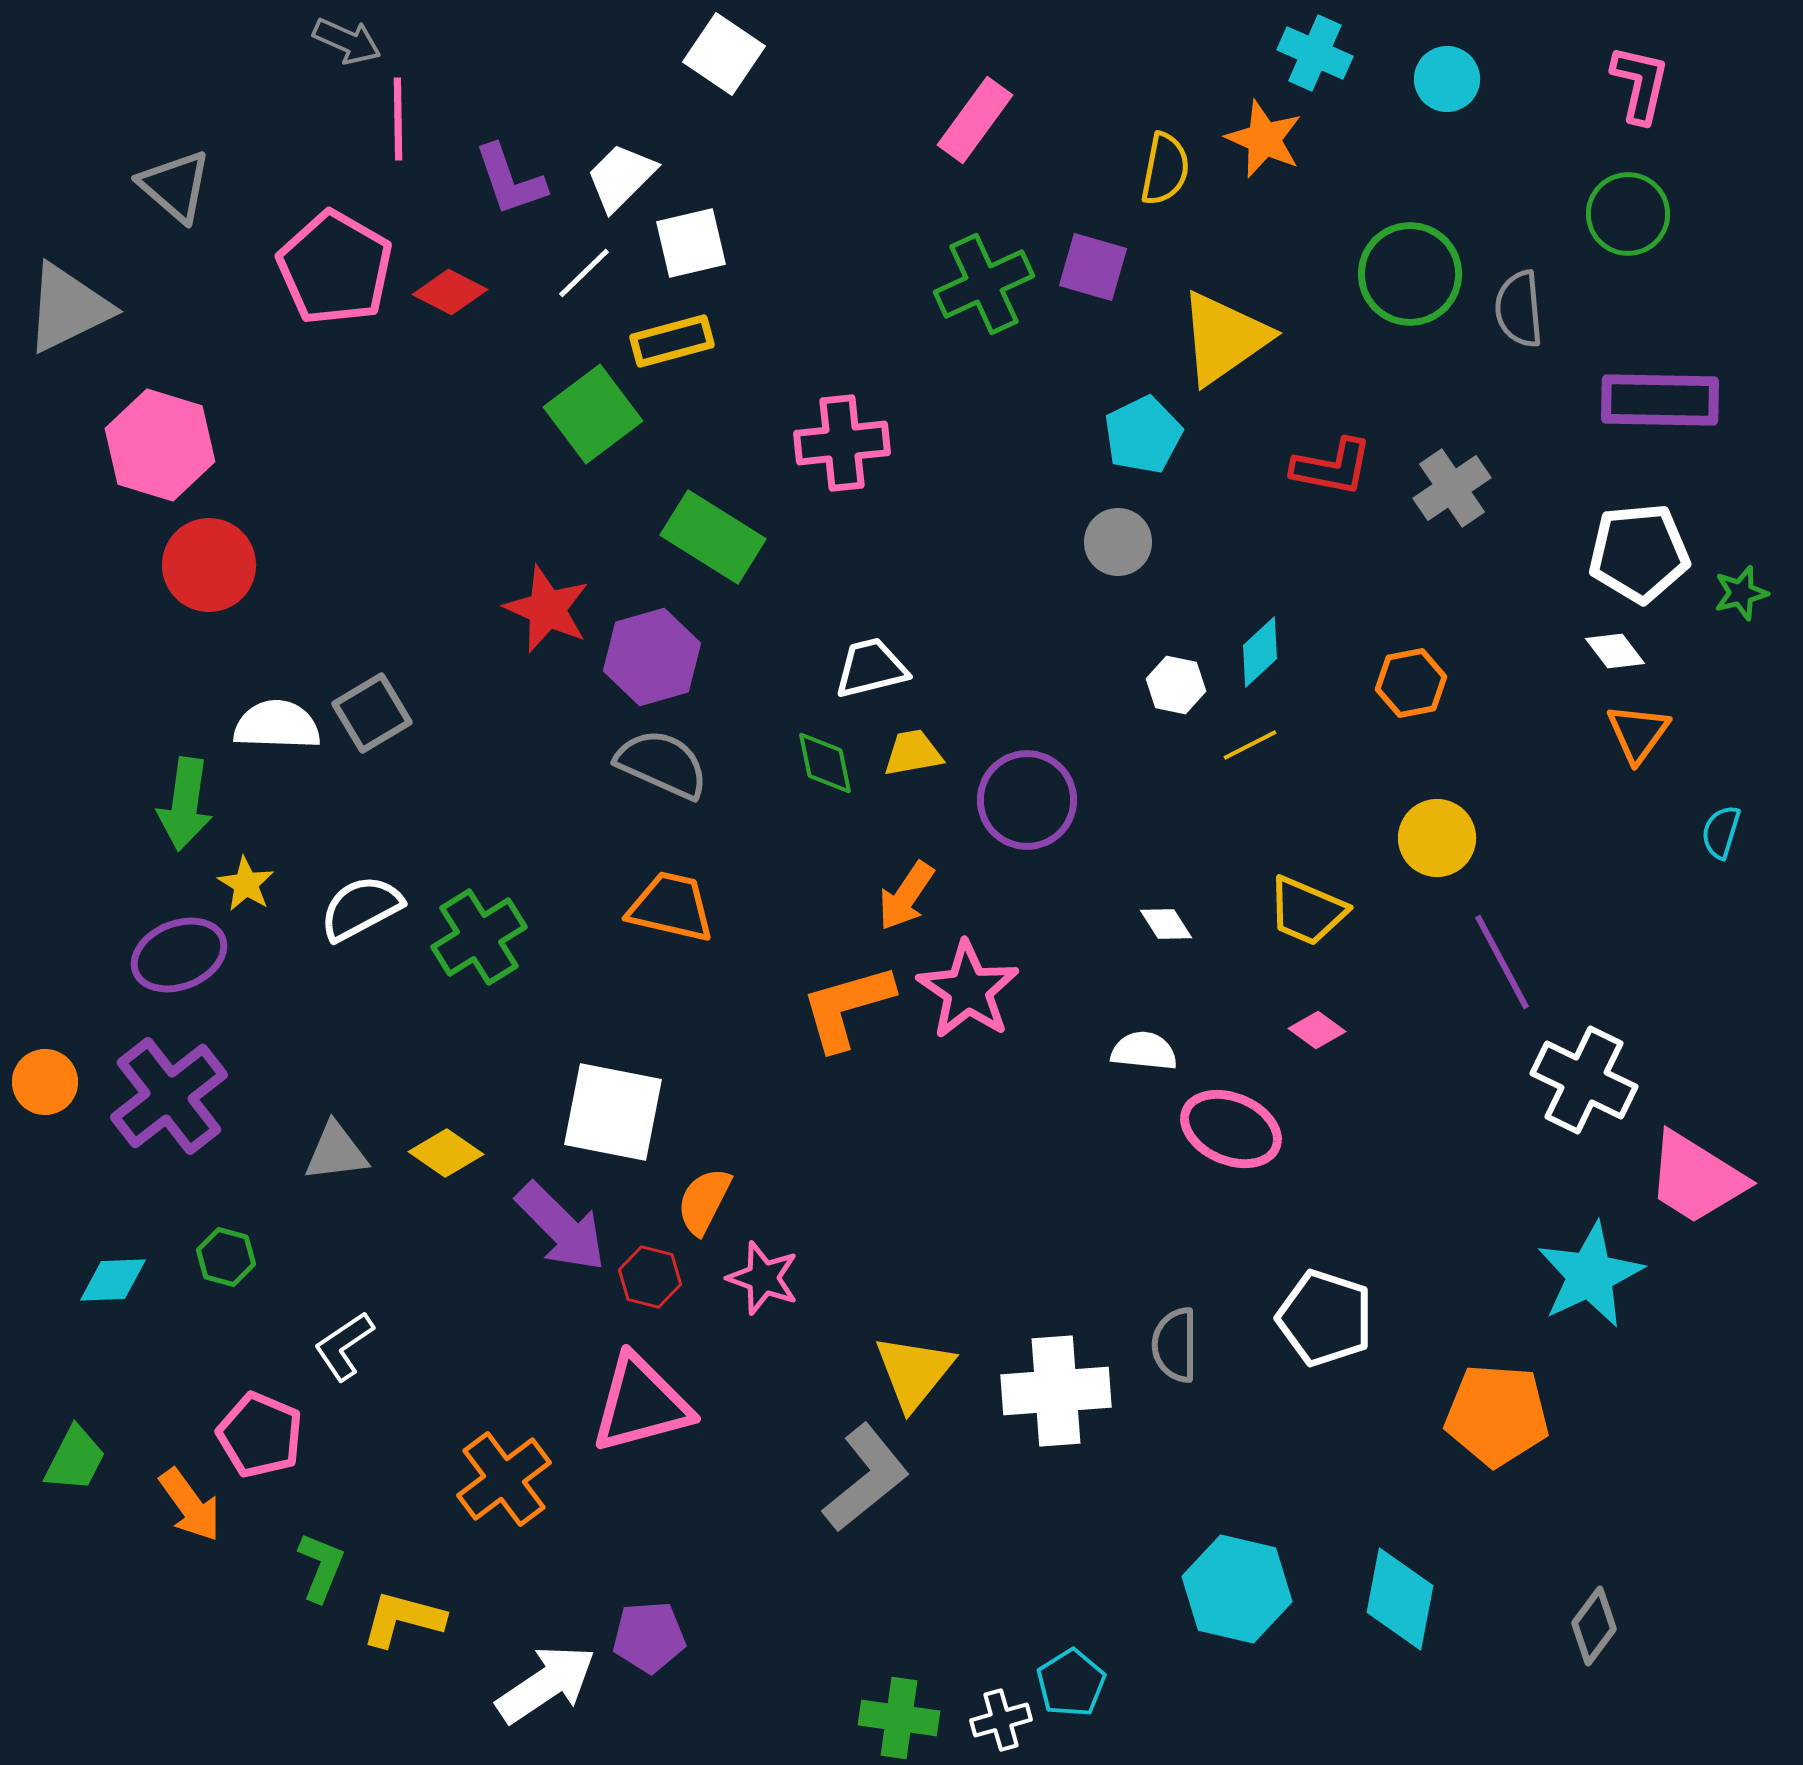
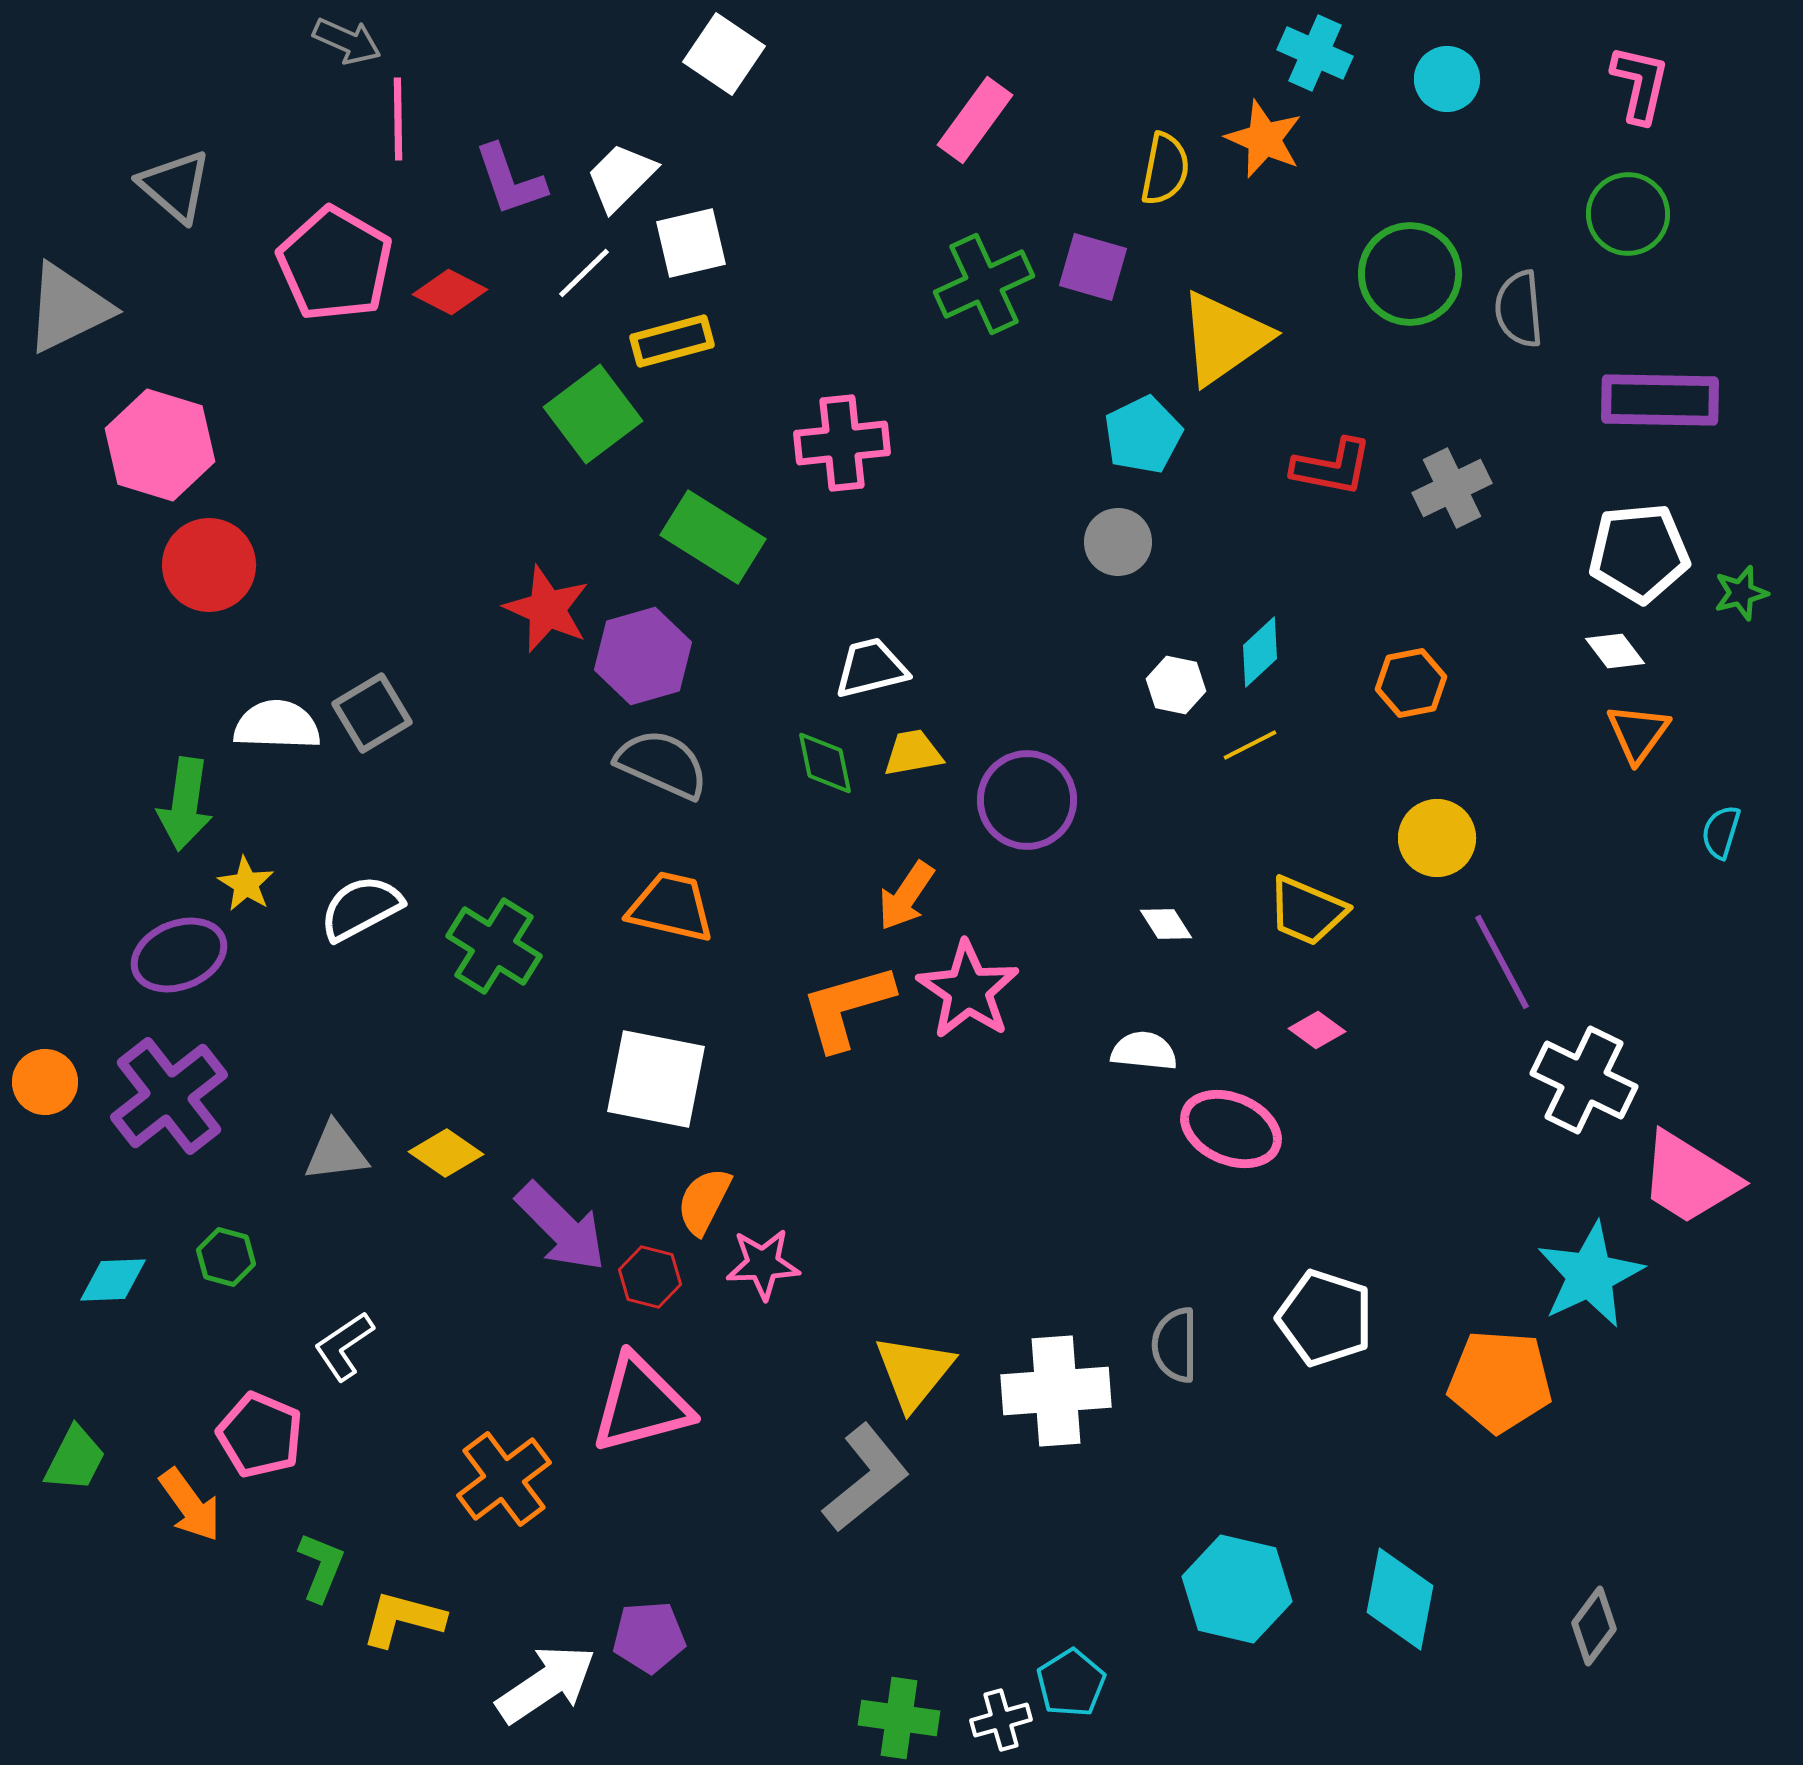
pink pentagon at (335, 268): moved 4 px up
gray cross at (1452, 488): rotated 8 degrees clockwise
purple hexagon at (652, 657): moved 9 px left, 1 px up
green cross at (479, 937): moved 15 px right, 9 px down; rotated 26 degrees counterclockwise
white square at (613, 1112): moved 43 px right, 33 px up
pink trapezoid at (1696, 1178): moved 7 px left
pink star at (763, 1278): moved 14 px up; rotated 22 degrees counterclockwise
orange pentagon at (1497, 1415): moved 3 px right, 34 px up
